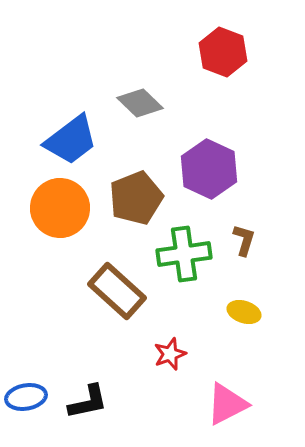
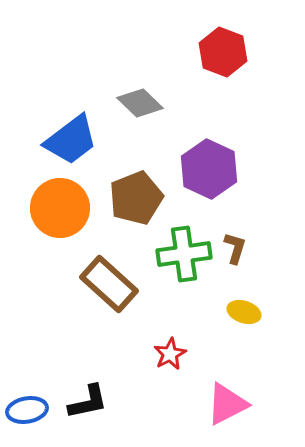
brown L-shape: moved 9 px left, 8 px down
brown rectangle: moved 8 px left, 7 px up
red star: rotated 8 degrees counterclockwise
blue ellipse: moved 1 px right, 13 px down
